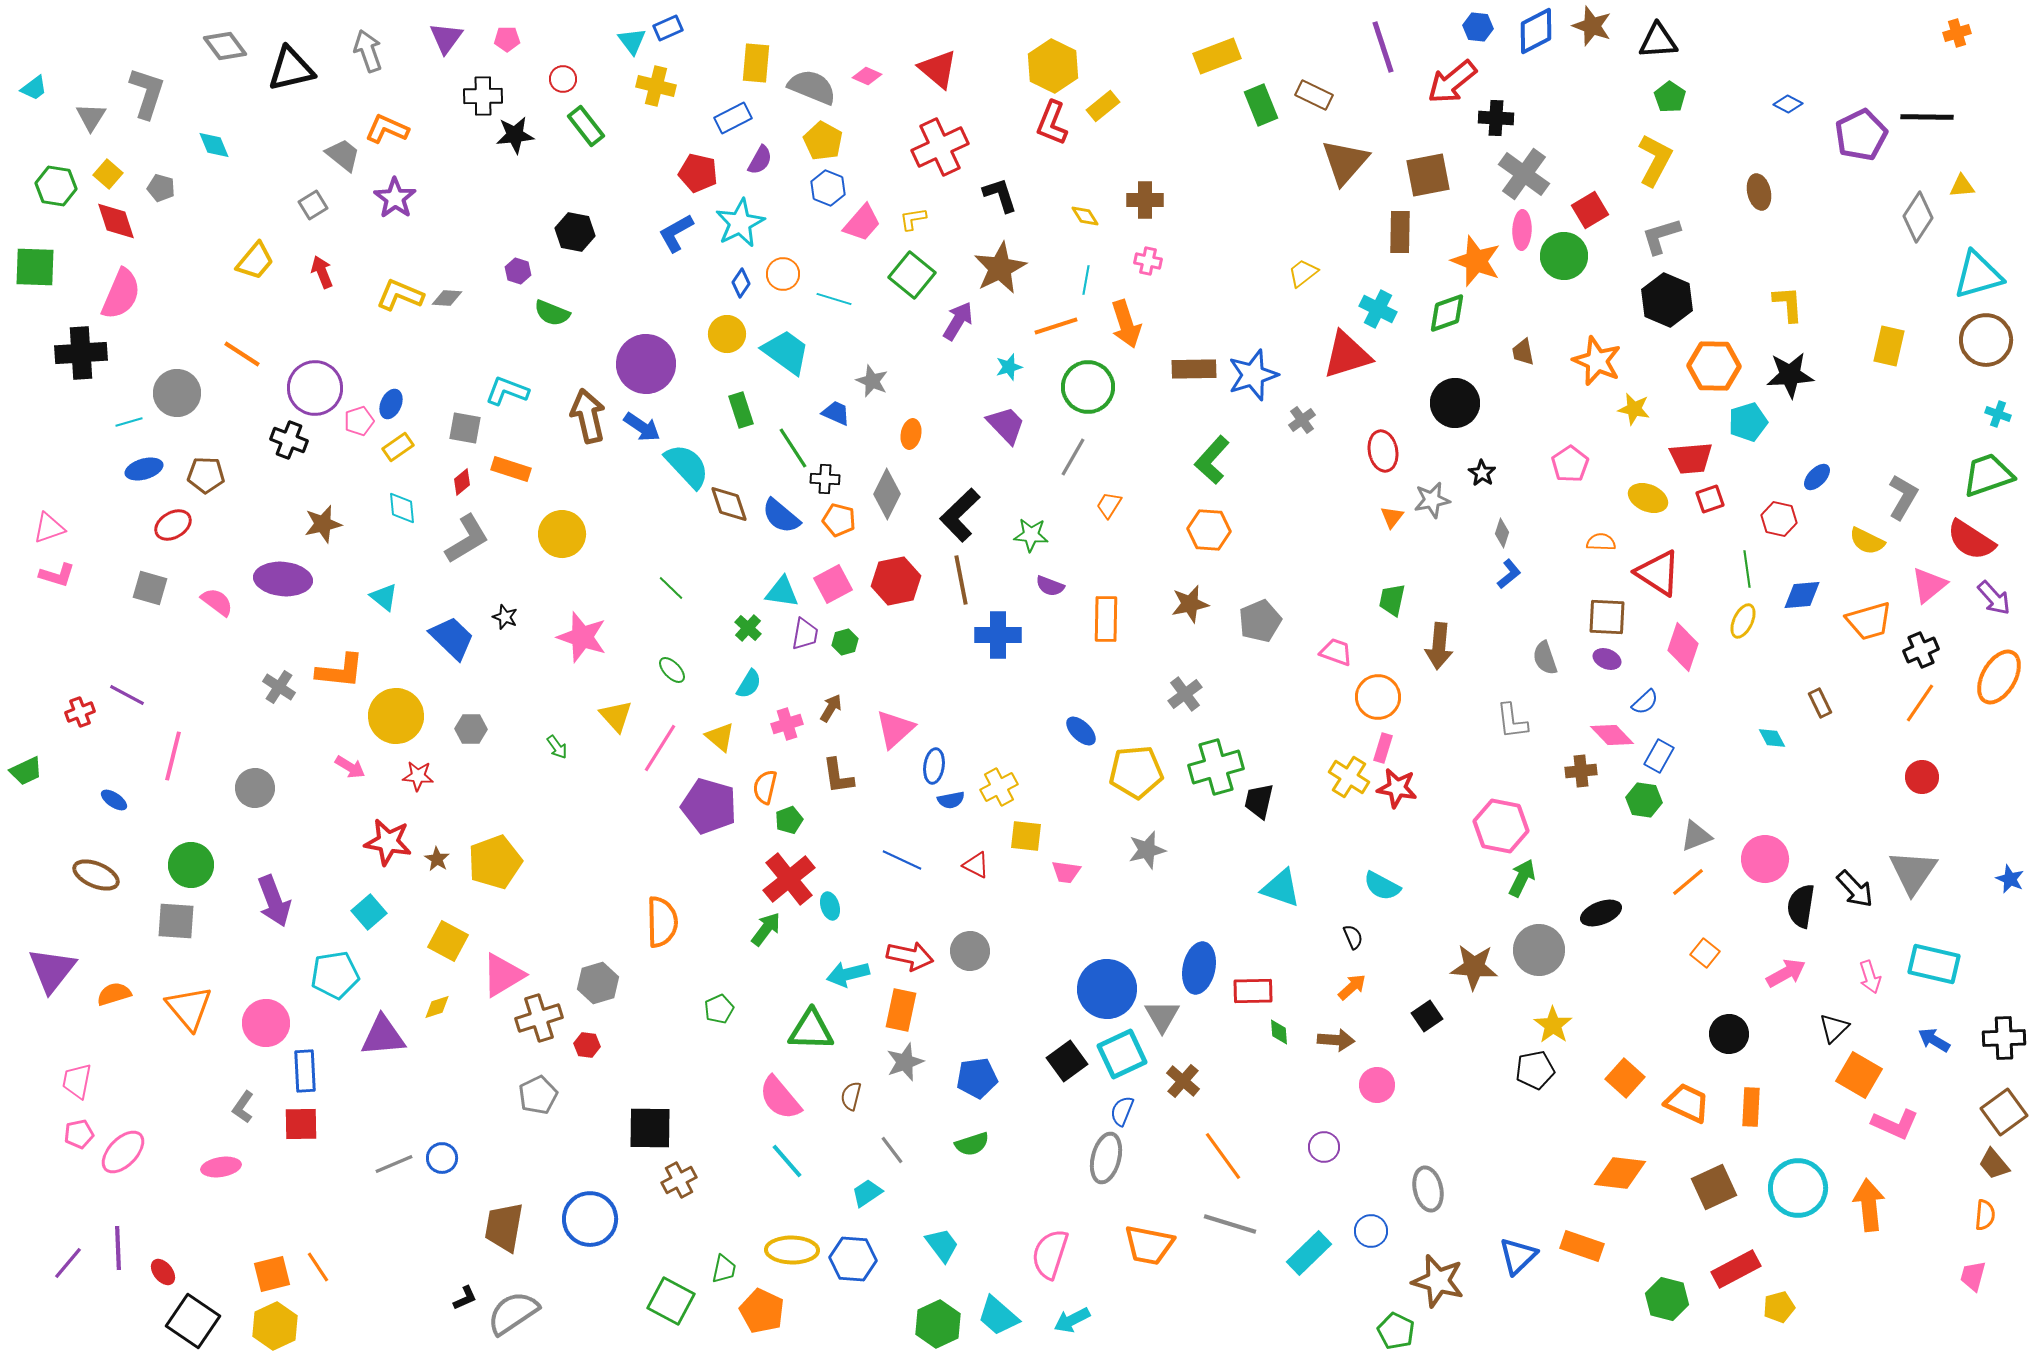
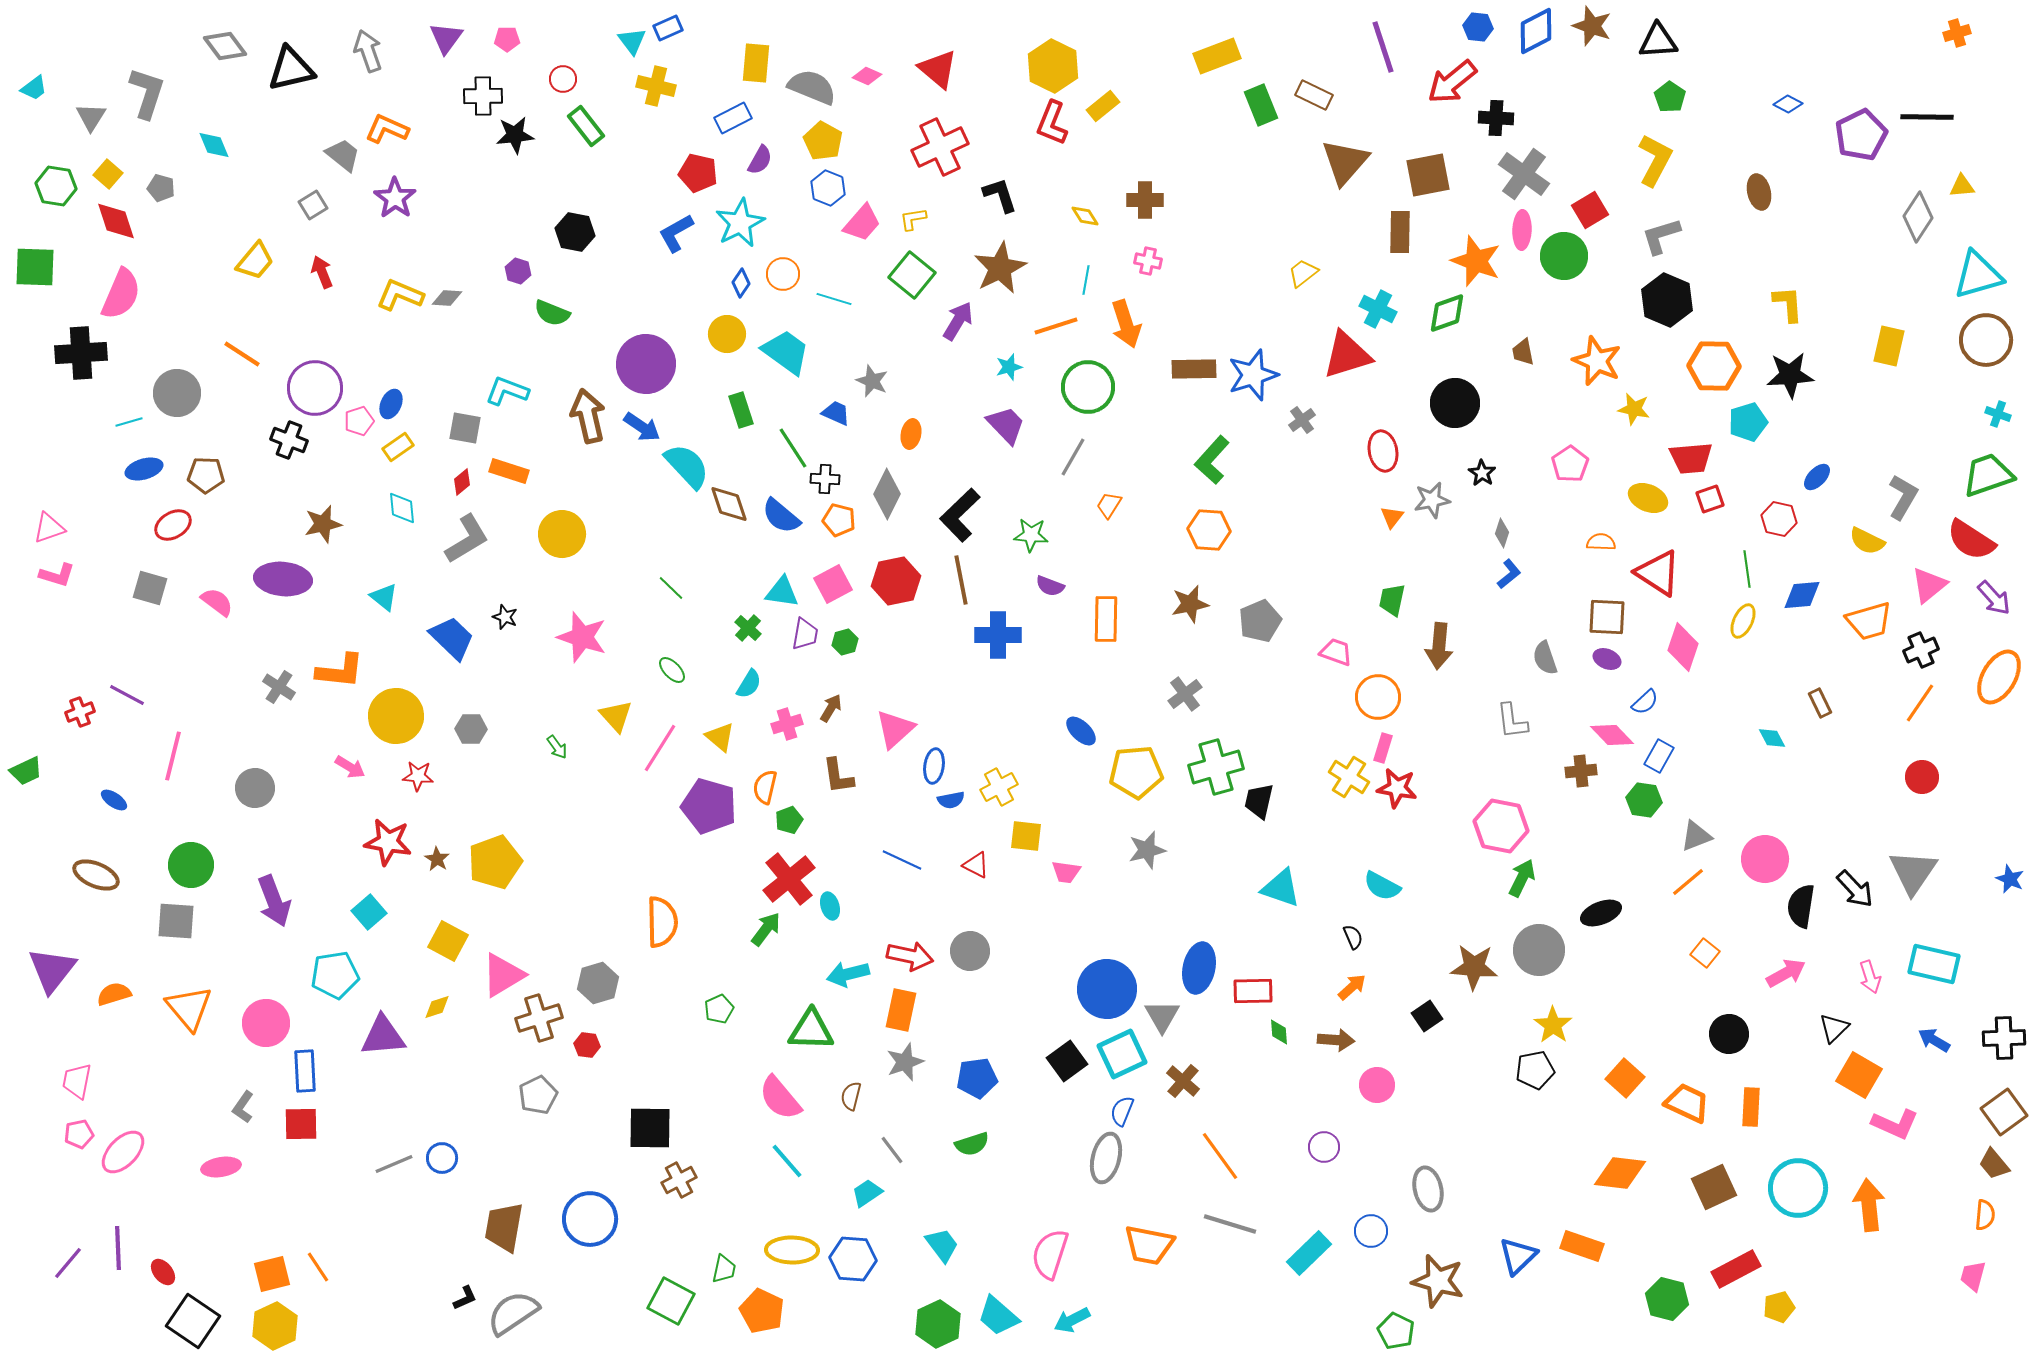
orange rectangle at (511, 469): moved 2 px left, 2 px down
orange line at (1223, 1156): moved 3 px left
